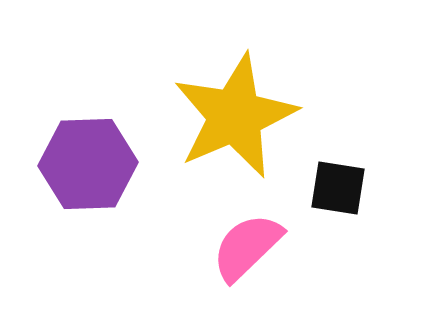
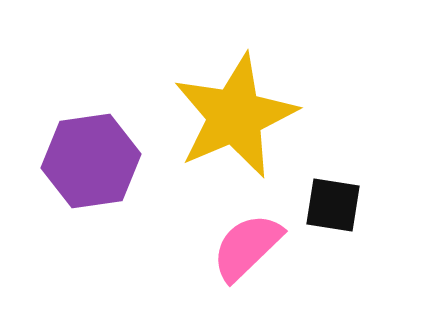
purple hexagon: moved 3 px right, 3 px up; rotated 6 degrees counterclockwise
black square: moved 5 px left, 17 px down
